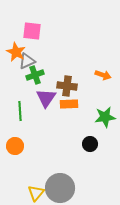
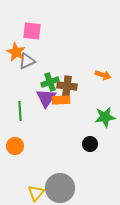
green cross: moved 15 px right, 7 px down
orange rectangle: moved 8 px left, 4 px up
